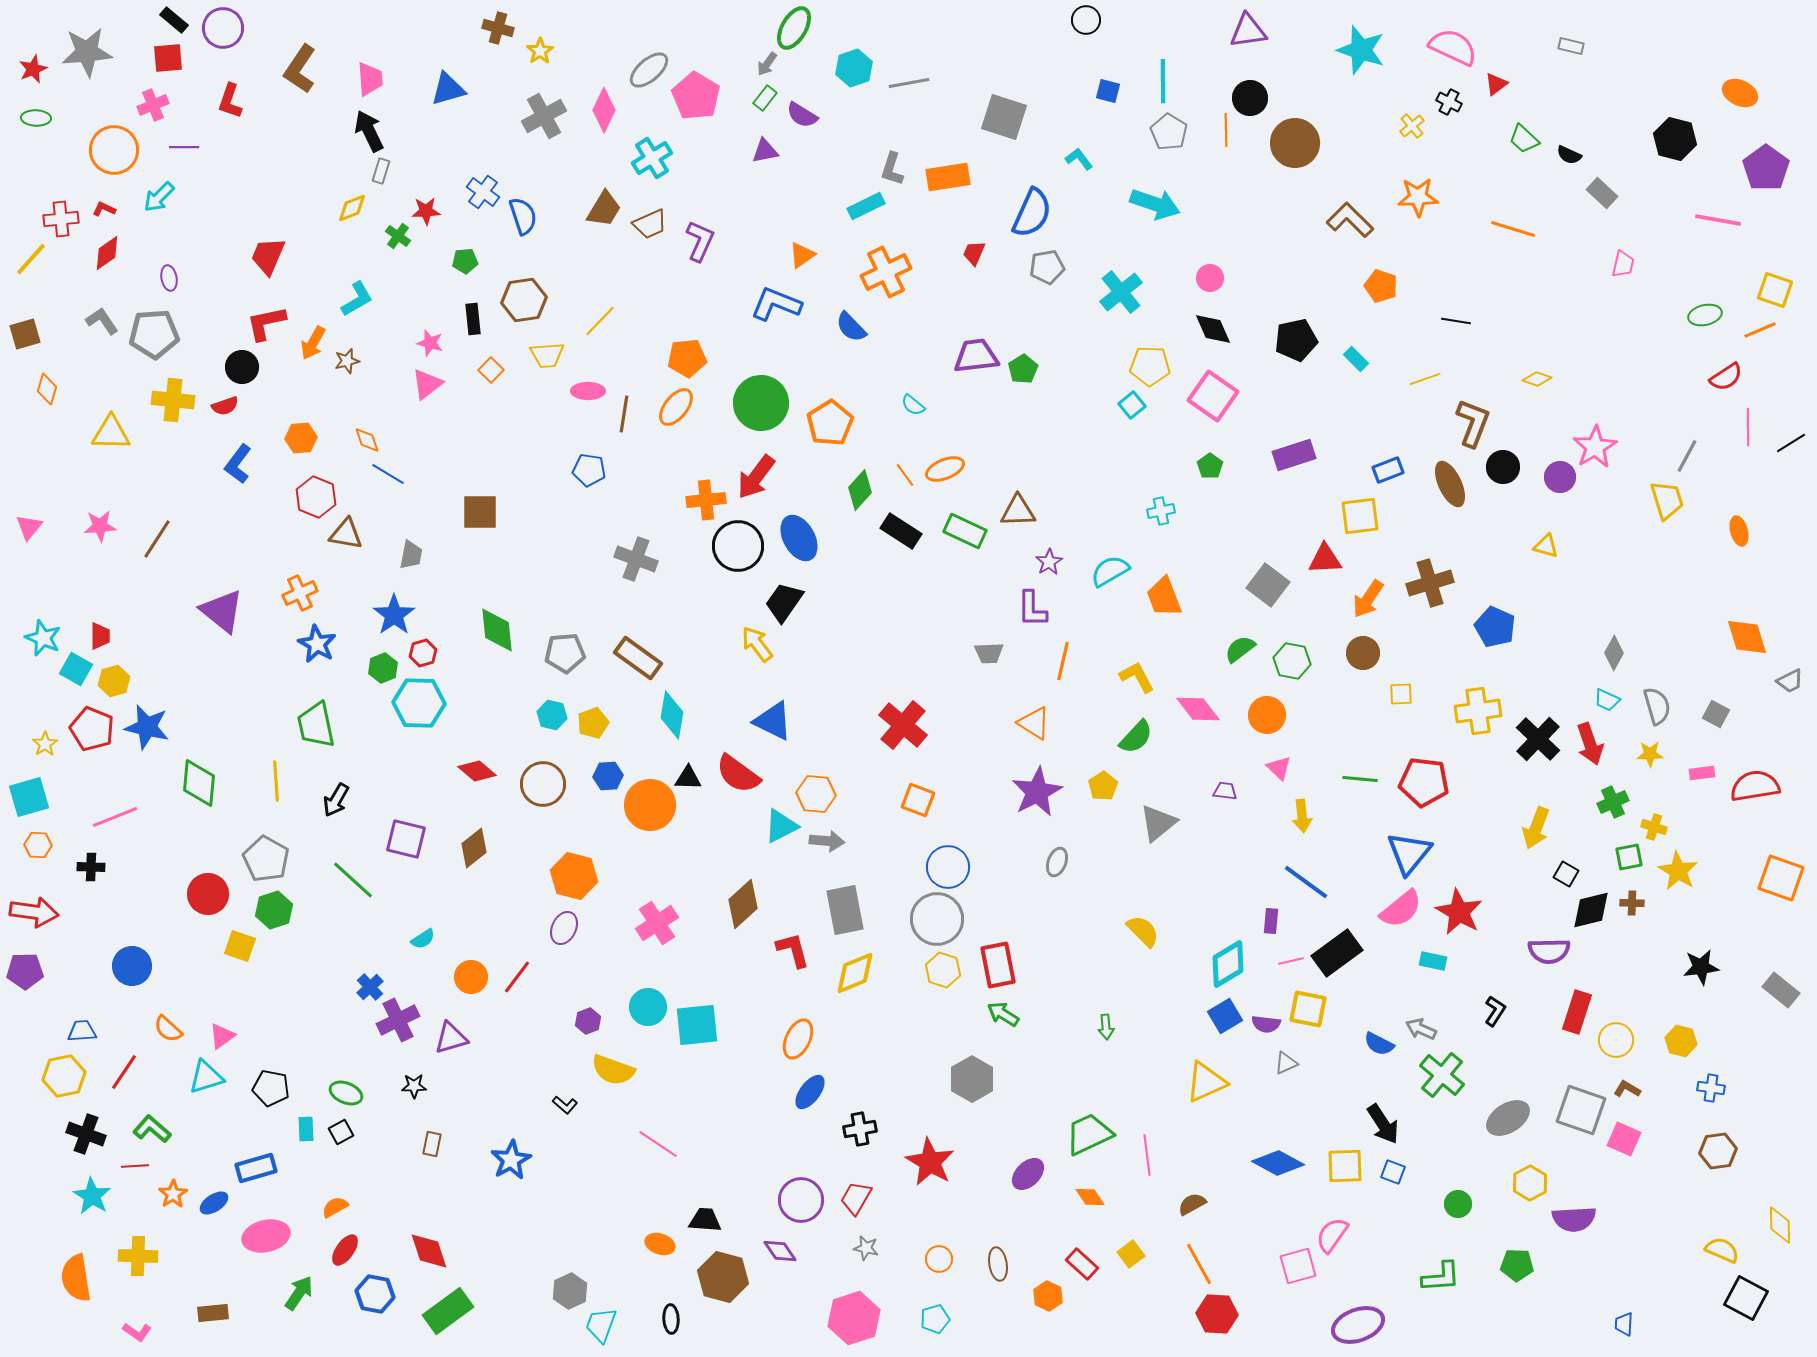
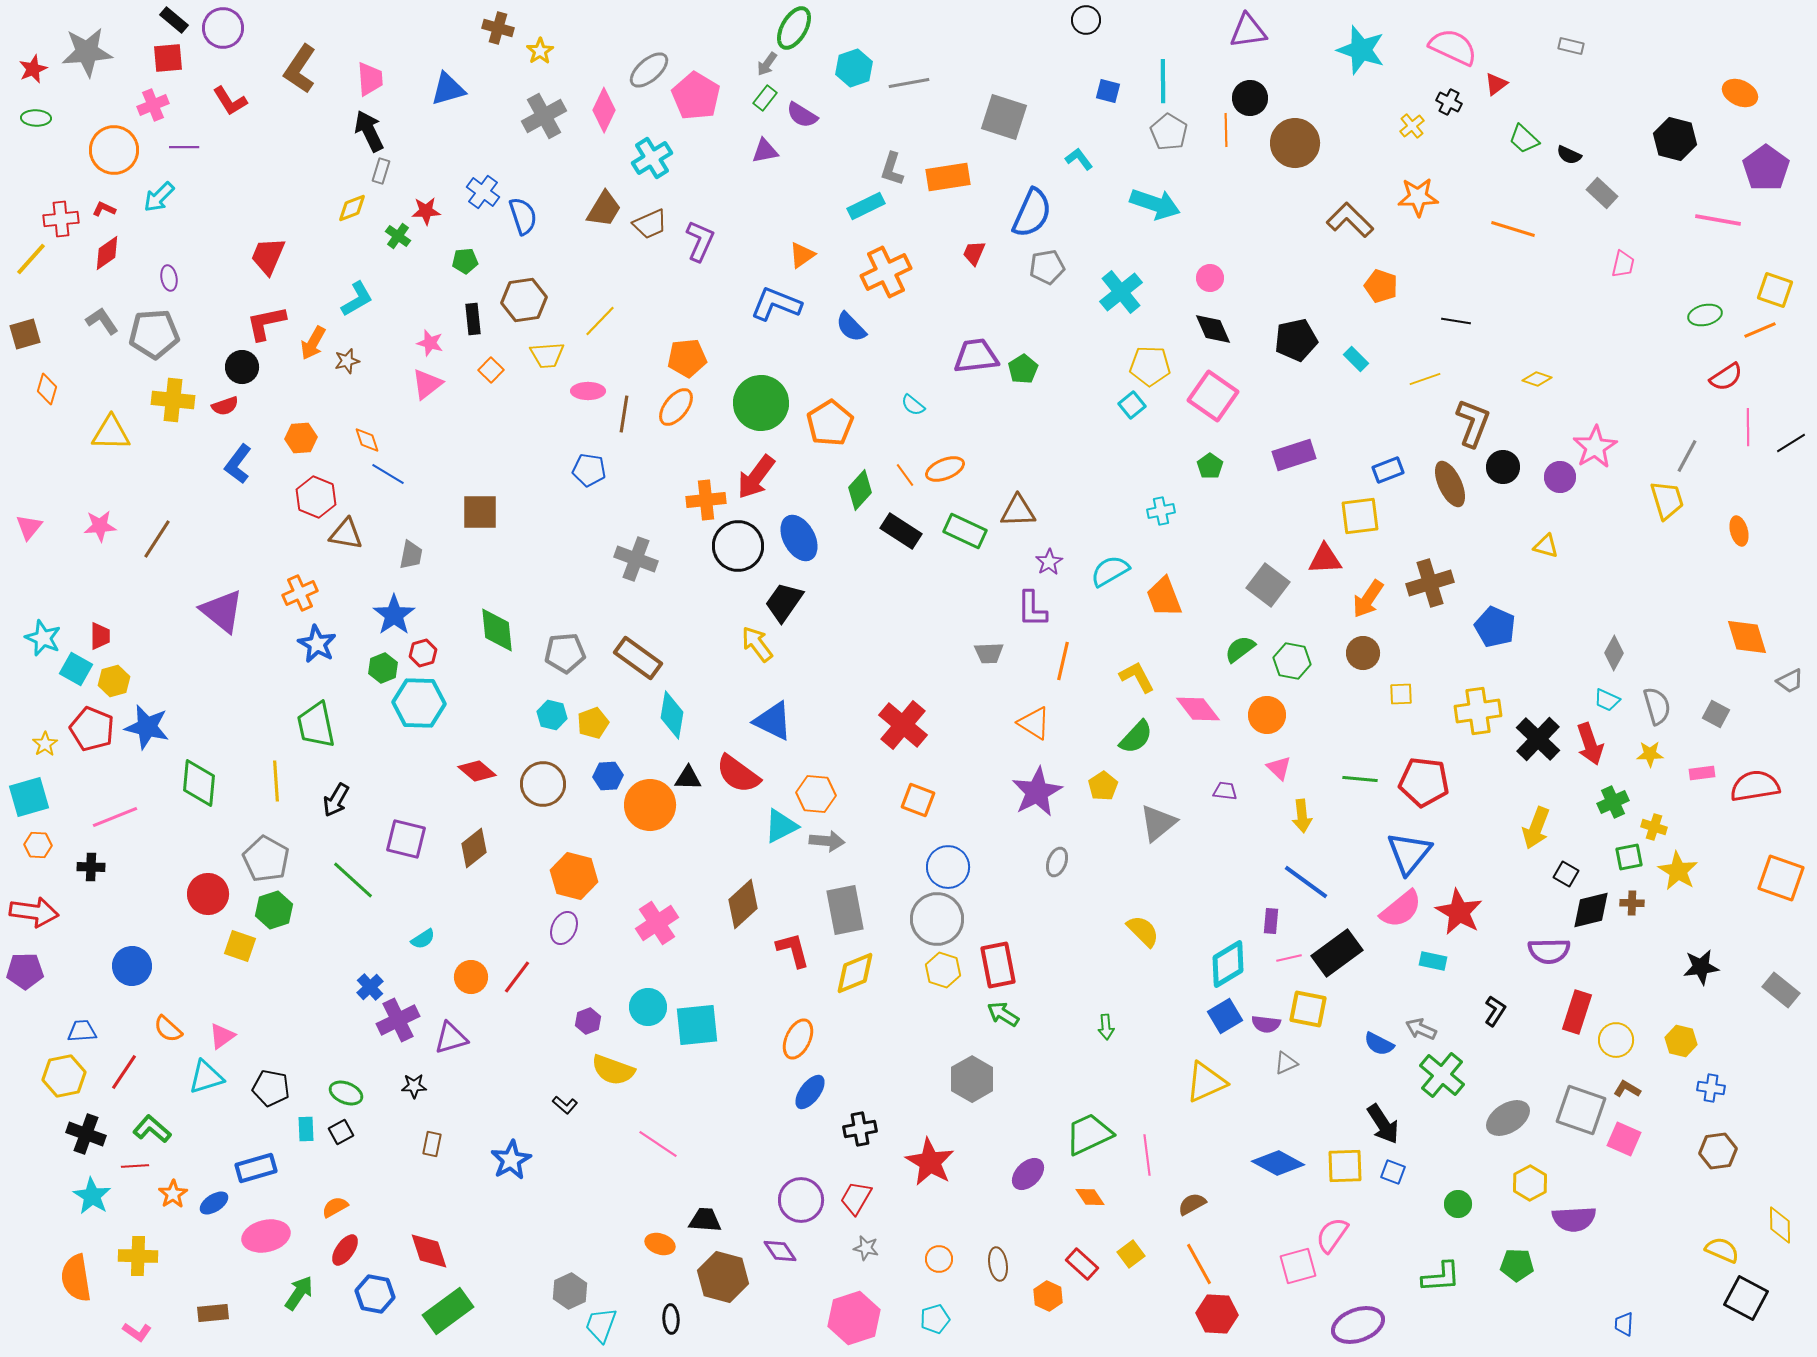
red L-shape at (230, 101): rotated 51 degrees counterclockwise
pink line at (1291, 961): moved 2 px left, 3 px up
